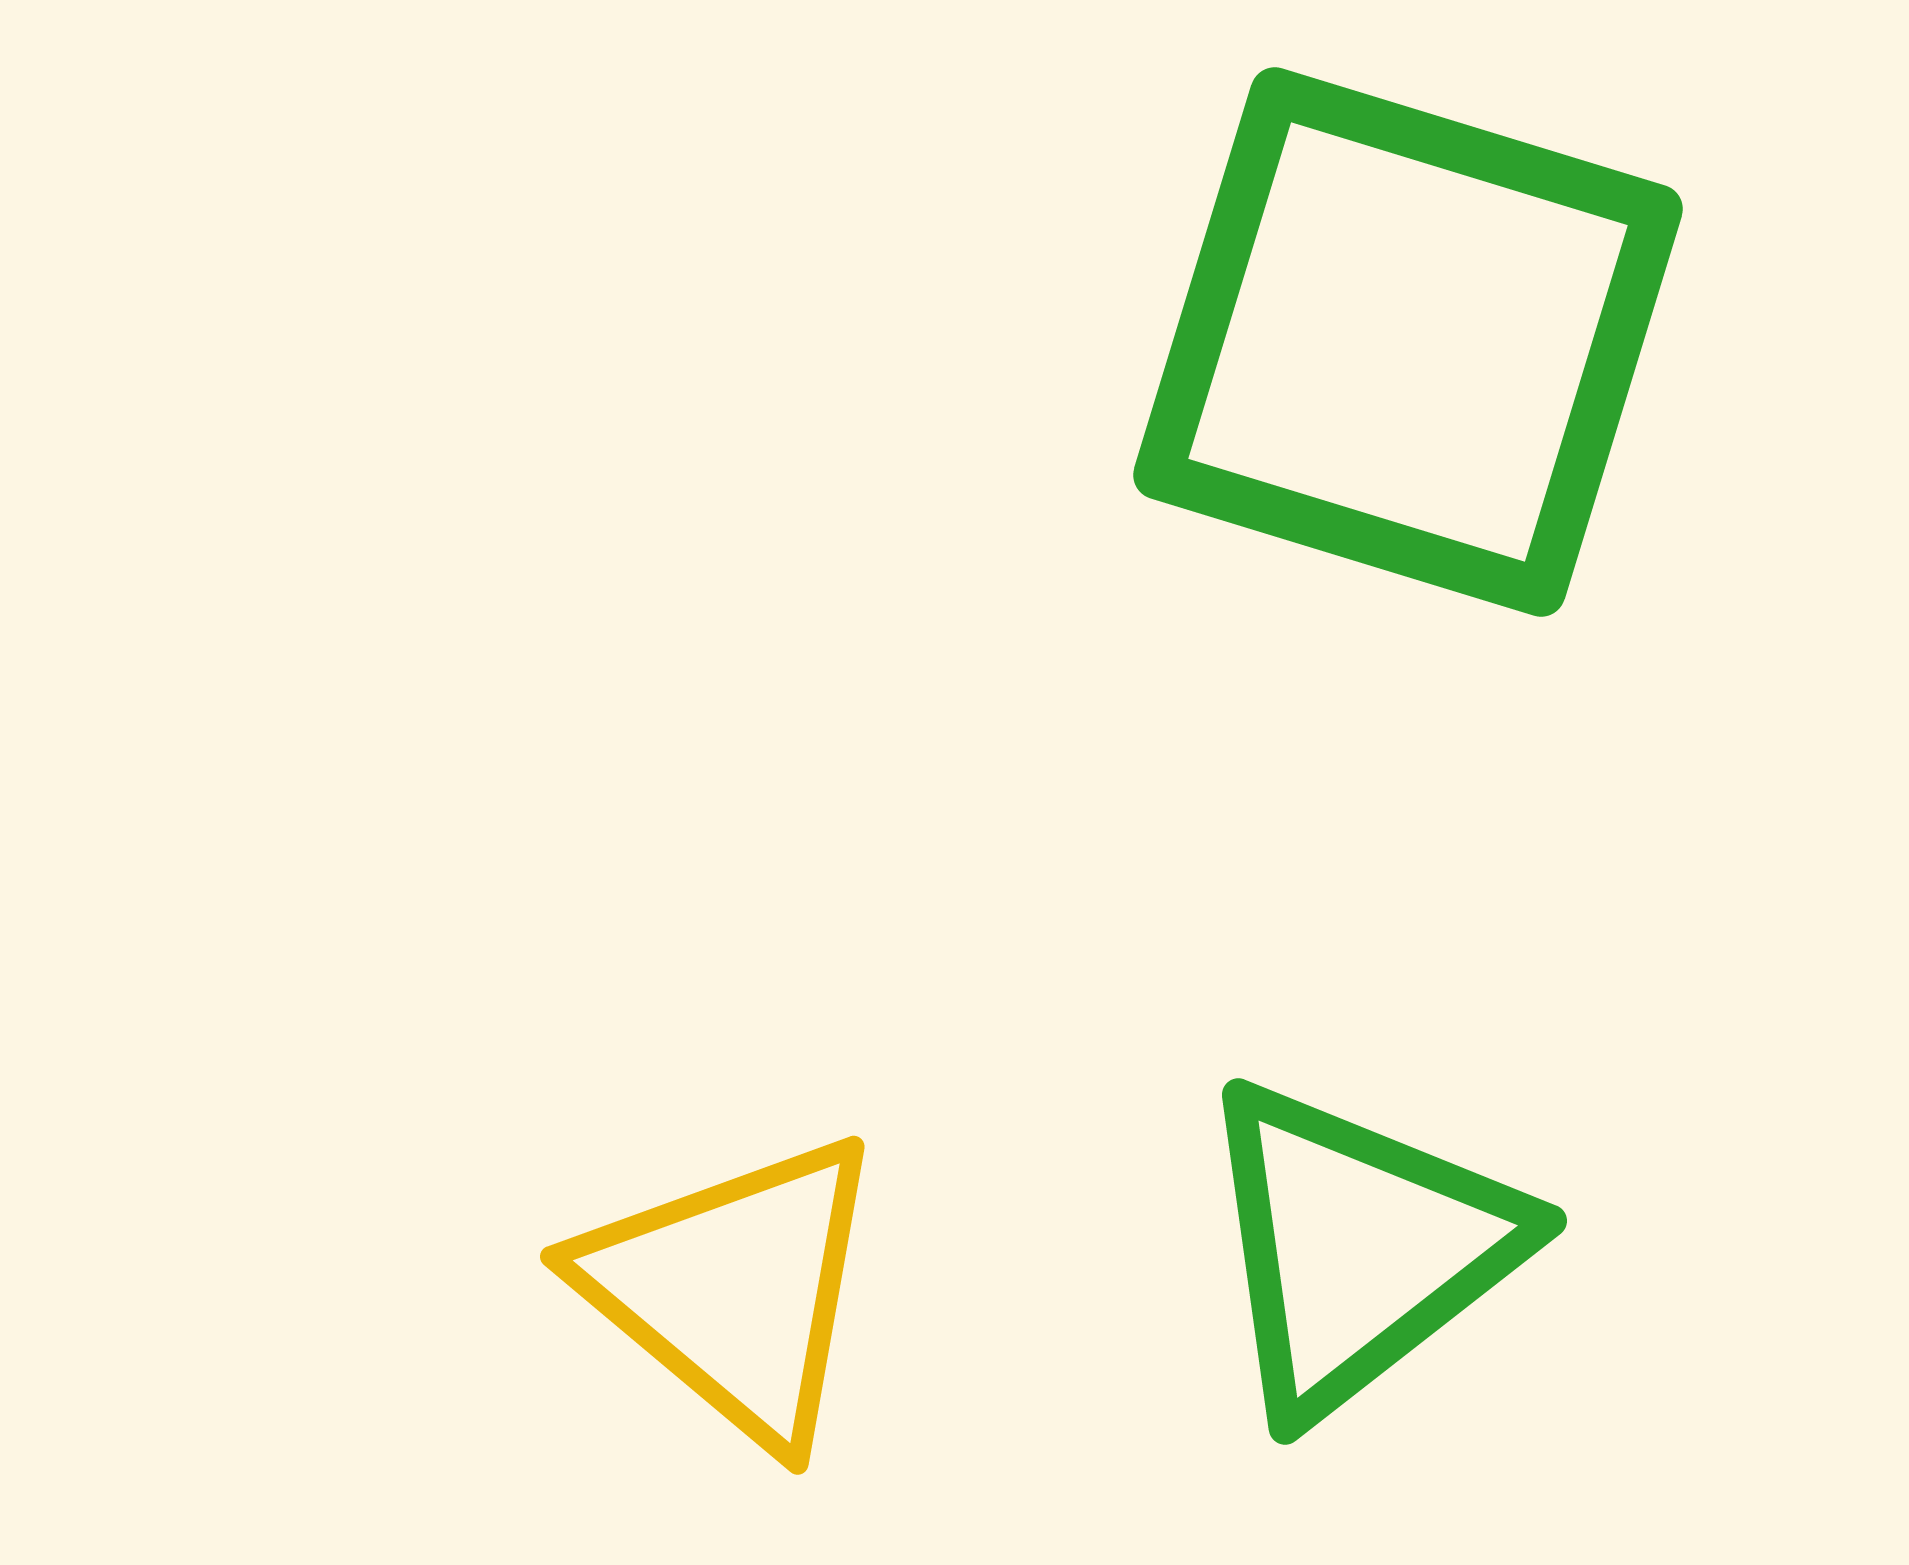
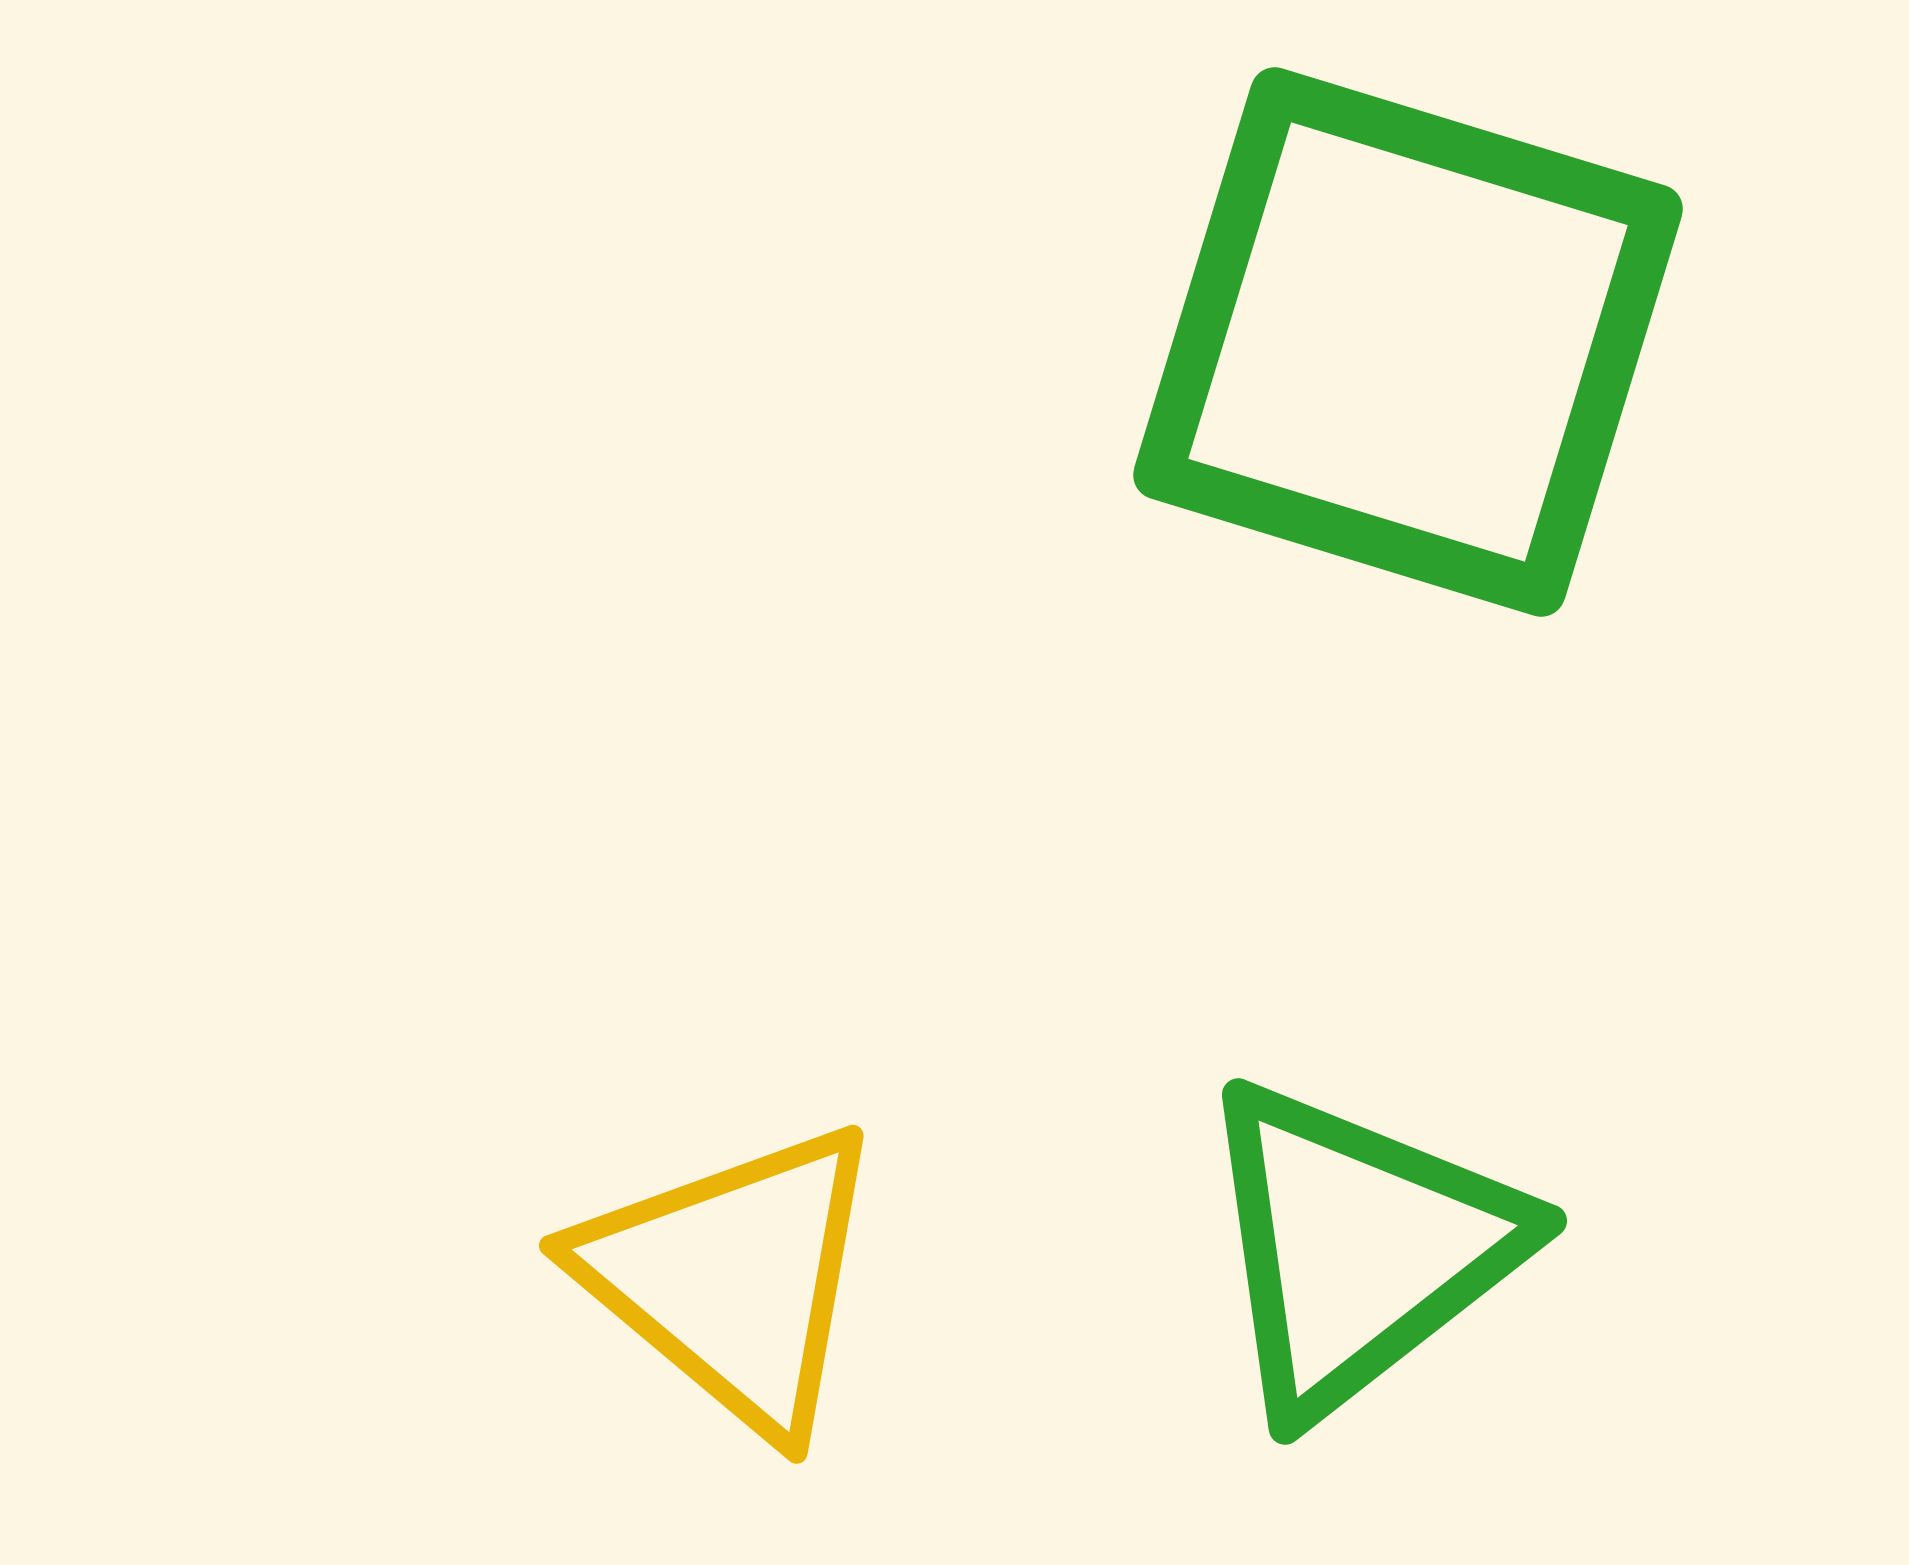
yellow triangle: moved 1 px left, 11 px up
